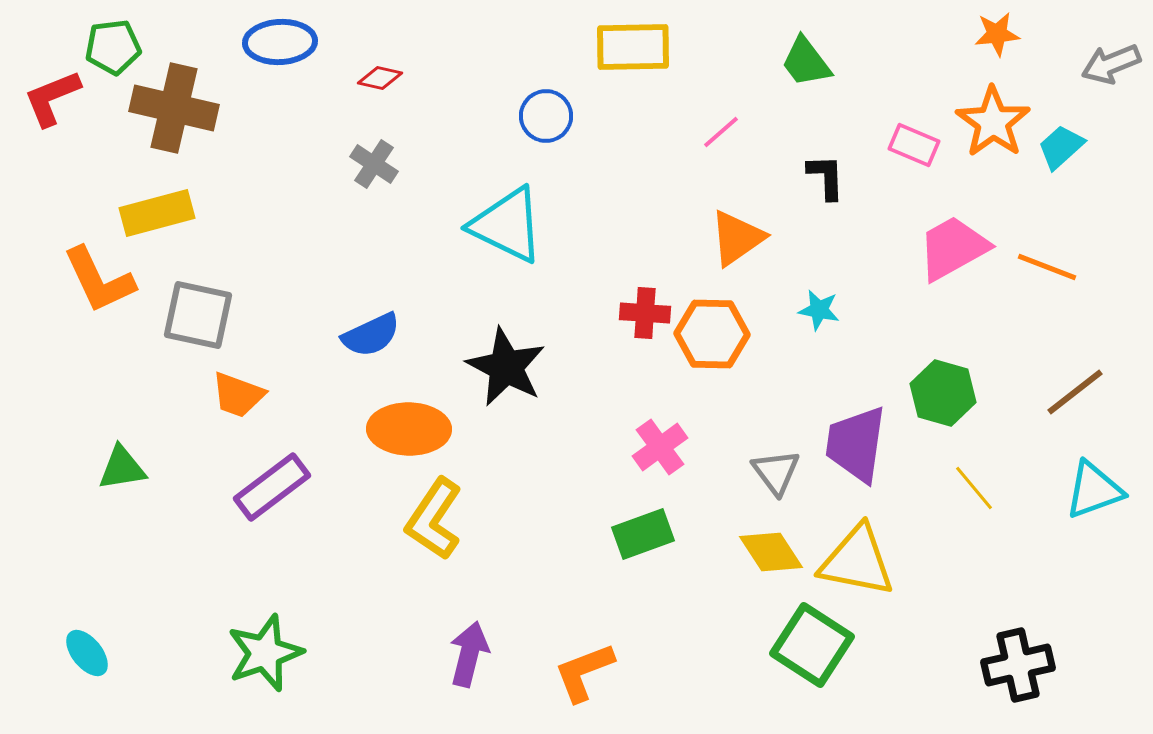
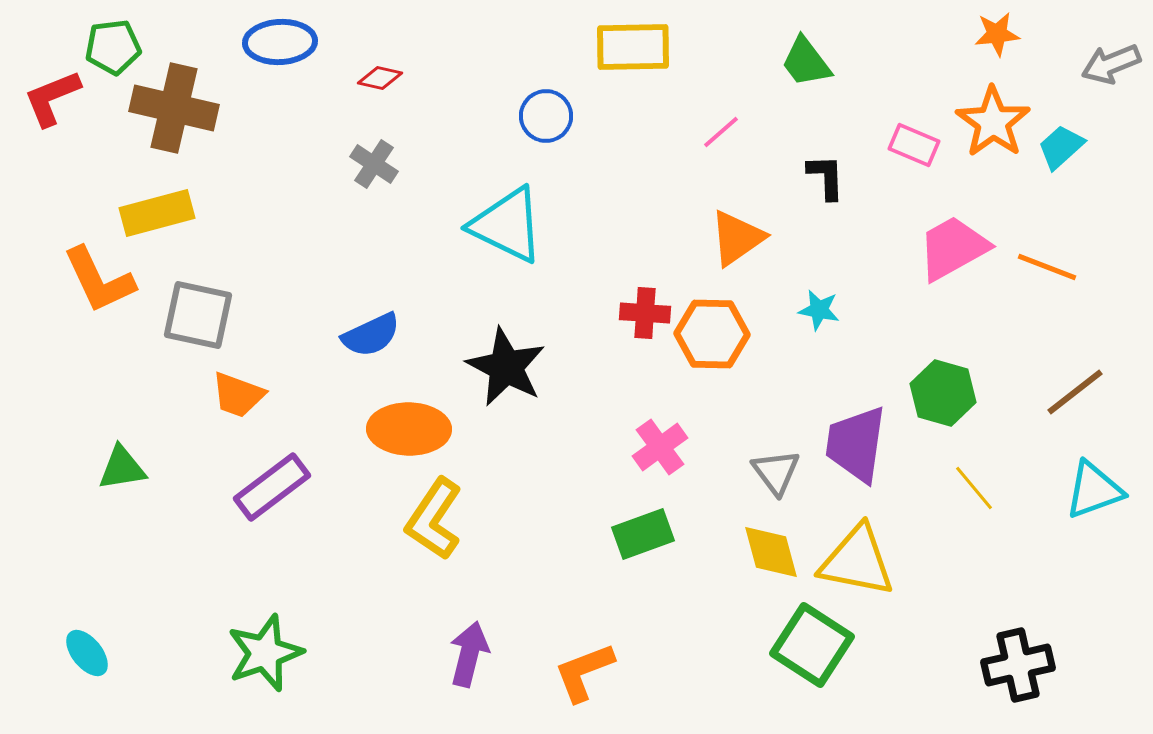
yellow diamond at (771, 552): rotated 18 degrees clockwise
